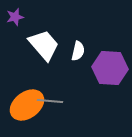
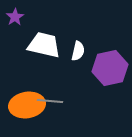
purple star: rotated 18 degrees counterclockwise
white trapezoid: rotated 36 degrees counterclockwise
purple hexagon: rotated 16 degrees counterclockwise
orange ellipse: rotated 28 degrees clockwise
